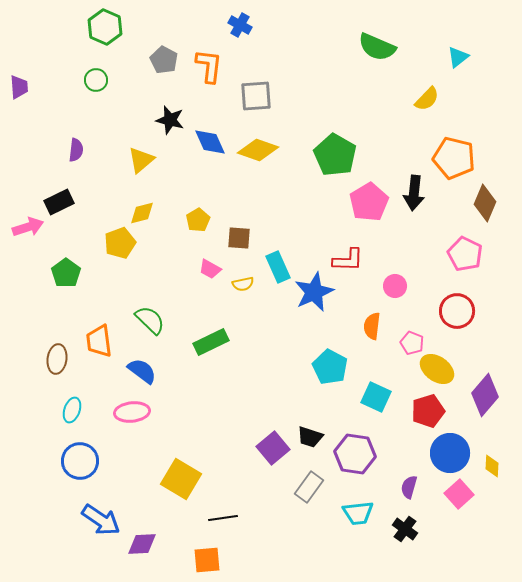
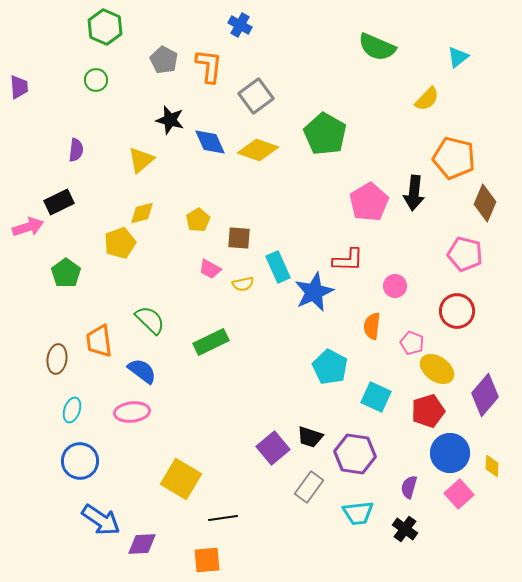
gray square at (256, 96): rotated 32 degrees counterclockwise
green pentagon at (335, 155): moved 10 px left, 21 px up
pink pentagon at (465, 254): rotated 12 degrees counterclockwise
